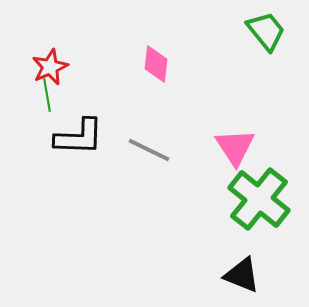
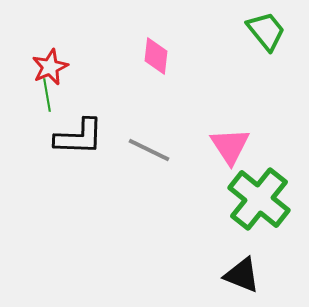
pink diamond: moved 8 px up
pink triangle: moved 5 px left, 1 px up
